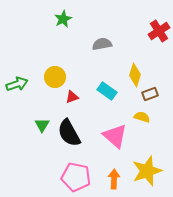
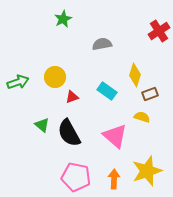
green arrow: moved 1 px right, 2 px up
green triangle: rotated 21 degrees counterclockwise
